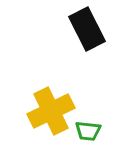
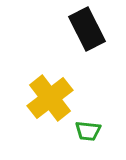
yellow cross: moved 1 px left, 13 px up; rotated 12 degrees counterclockwise
